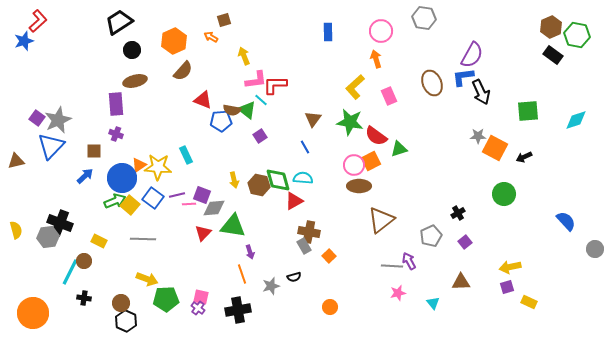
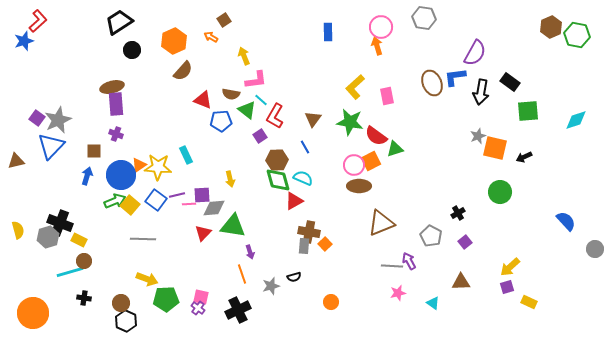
brown square at (224, 20): rotated 16 degrees counterclockwise
pink circle at (381, 31): moved 4 px up
purple semicircle at (472, 55): moved 3 px right, 2 px up
black rectangle at (553, 55): moved 43 px left, 27 px down
orange arrow at (376, 59): moved 1 px right, 13 px up
blue L-shape at (463, 77): moved 8 px left
brown ellipse at (135, 81): moved 23 px left, 6 px down
red L-shape at (275, 85): moved 31 px down; rotated 60 degrees counterclockwise
black arrow at (481, 92): rotated 35 degrees clockwise
pink rectangle at (389, 96): moved 2 px left; rotated 12 degrees clockwise
brown semicircle at (232, 110): moved 1 px left, 16 px up
gray star at (478, 136): rotated 21 degrees counterclockwise
orange square at (495, 148): rotated 15 degrees counterclockwise
green triangle at (399, 149): moved 4 px left
blue arrow at (85, 176): moved 2 px right; rotated 30 degrees counterclockwise
blue circle at (122, 178): moved 1 px left, 3 px up
cyan semicircle at (303, 178): rotated 18 degrees clockwise
yellow arrow at (234, 180): moved 4 px left, 1 px up
brown hexagon at (259, 185): moved 18 px right, 25 px up; rotated 15 degrees counterclockwise
green circle at (504, 194): moved 4 px left, 2 px up
purple square at (202, 195): rotated 24 degrees counterclockwise
blue square at (153, 198): moved 3 px right, 2 px down
brown triangle at (381, 220): moved 3 px down; rotated 16 degrees clockwise
yellow semicircle at (16, 230): moved 2 px right
gray pentagon at (431, 236): rotated 20 degrees counterclockwise
gray hexagon at (48, 237): rotated 10 degrees counterclockwise
yellow rectangle at (99, 241): moved 20 px left, 1 px up
gray rectangle at (304, 246): rotated 35 degrees clockwise
orange square at (329, 256): moved 4 px left, 12 px up
yellow arrow at (510, 267): rotated 30 degrees counterclockwise
cyan line at (70, 272): rotated 48 degrees clockwise
cyan triangle at (433, 303): rotated 16 degrees counterclockwise
orange circle at (330, 307): moved 1 px right, 5 px up
black cross at (238, 310): rotated 15 degrees counterclockwise
